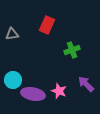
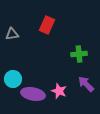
green cross: moved 7 px right, 4 px down; rotated 14 degrees clockwise
cyan circle: moved 1 px up
